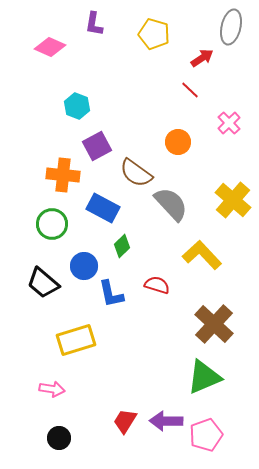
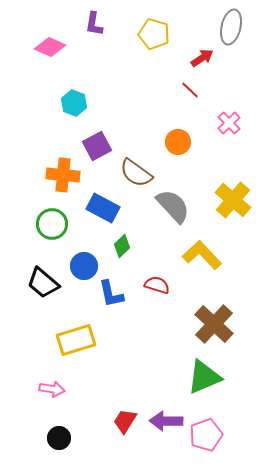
cyan hexagon: moved 3 px left, 3 px up
gray semicircle: moved 2 px right, 2 px down
